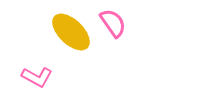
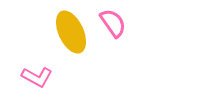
yellow ellipse: rotated 21 degrees clockwise
